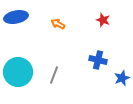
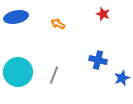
red star: moved 6 px up
